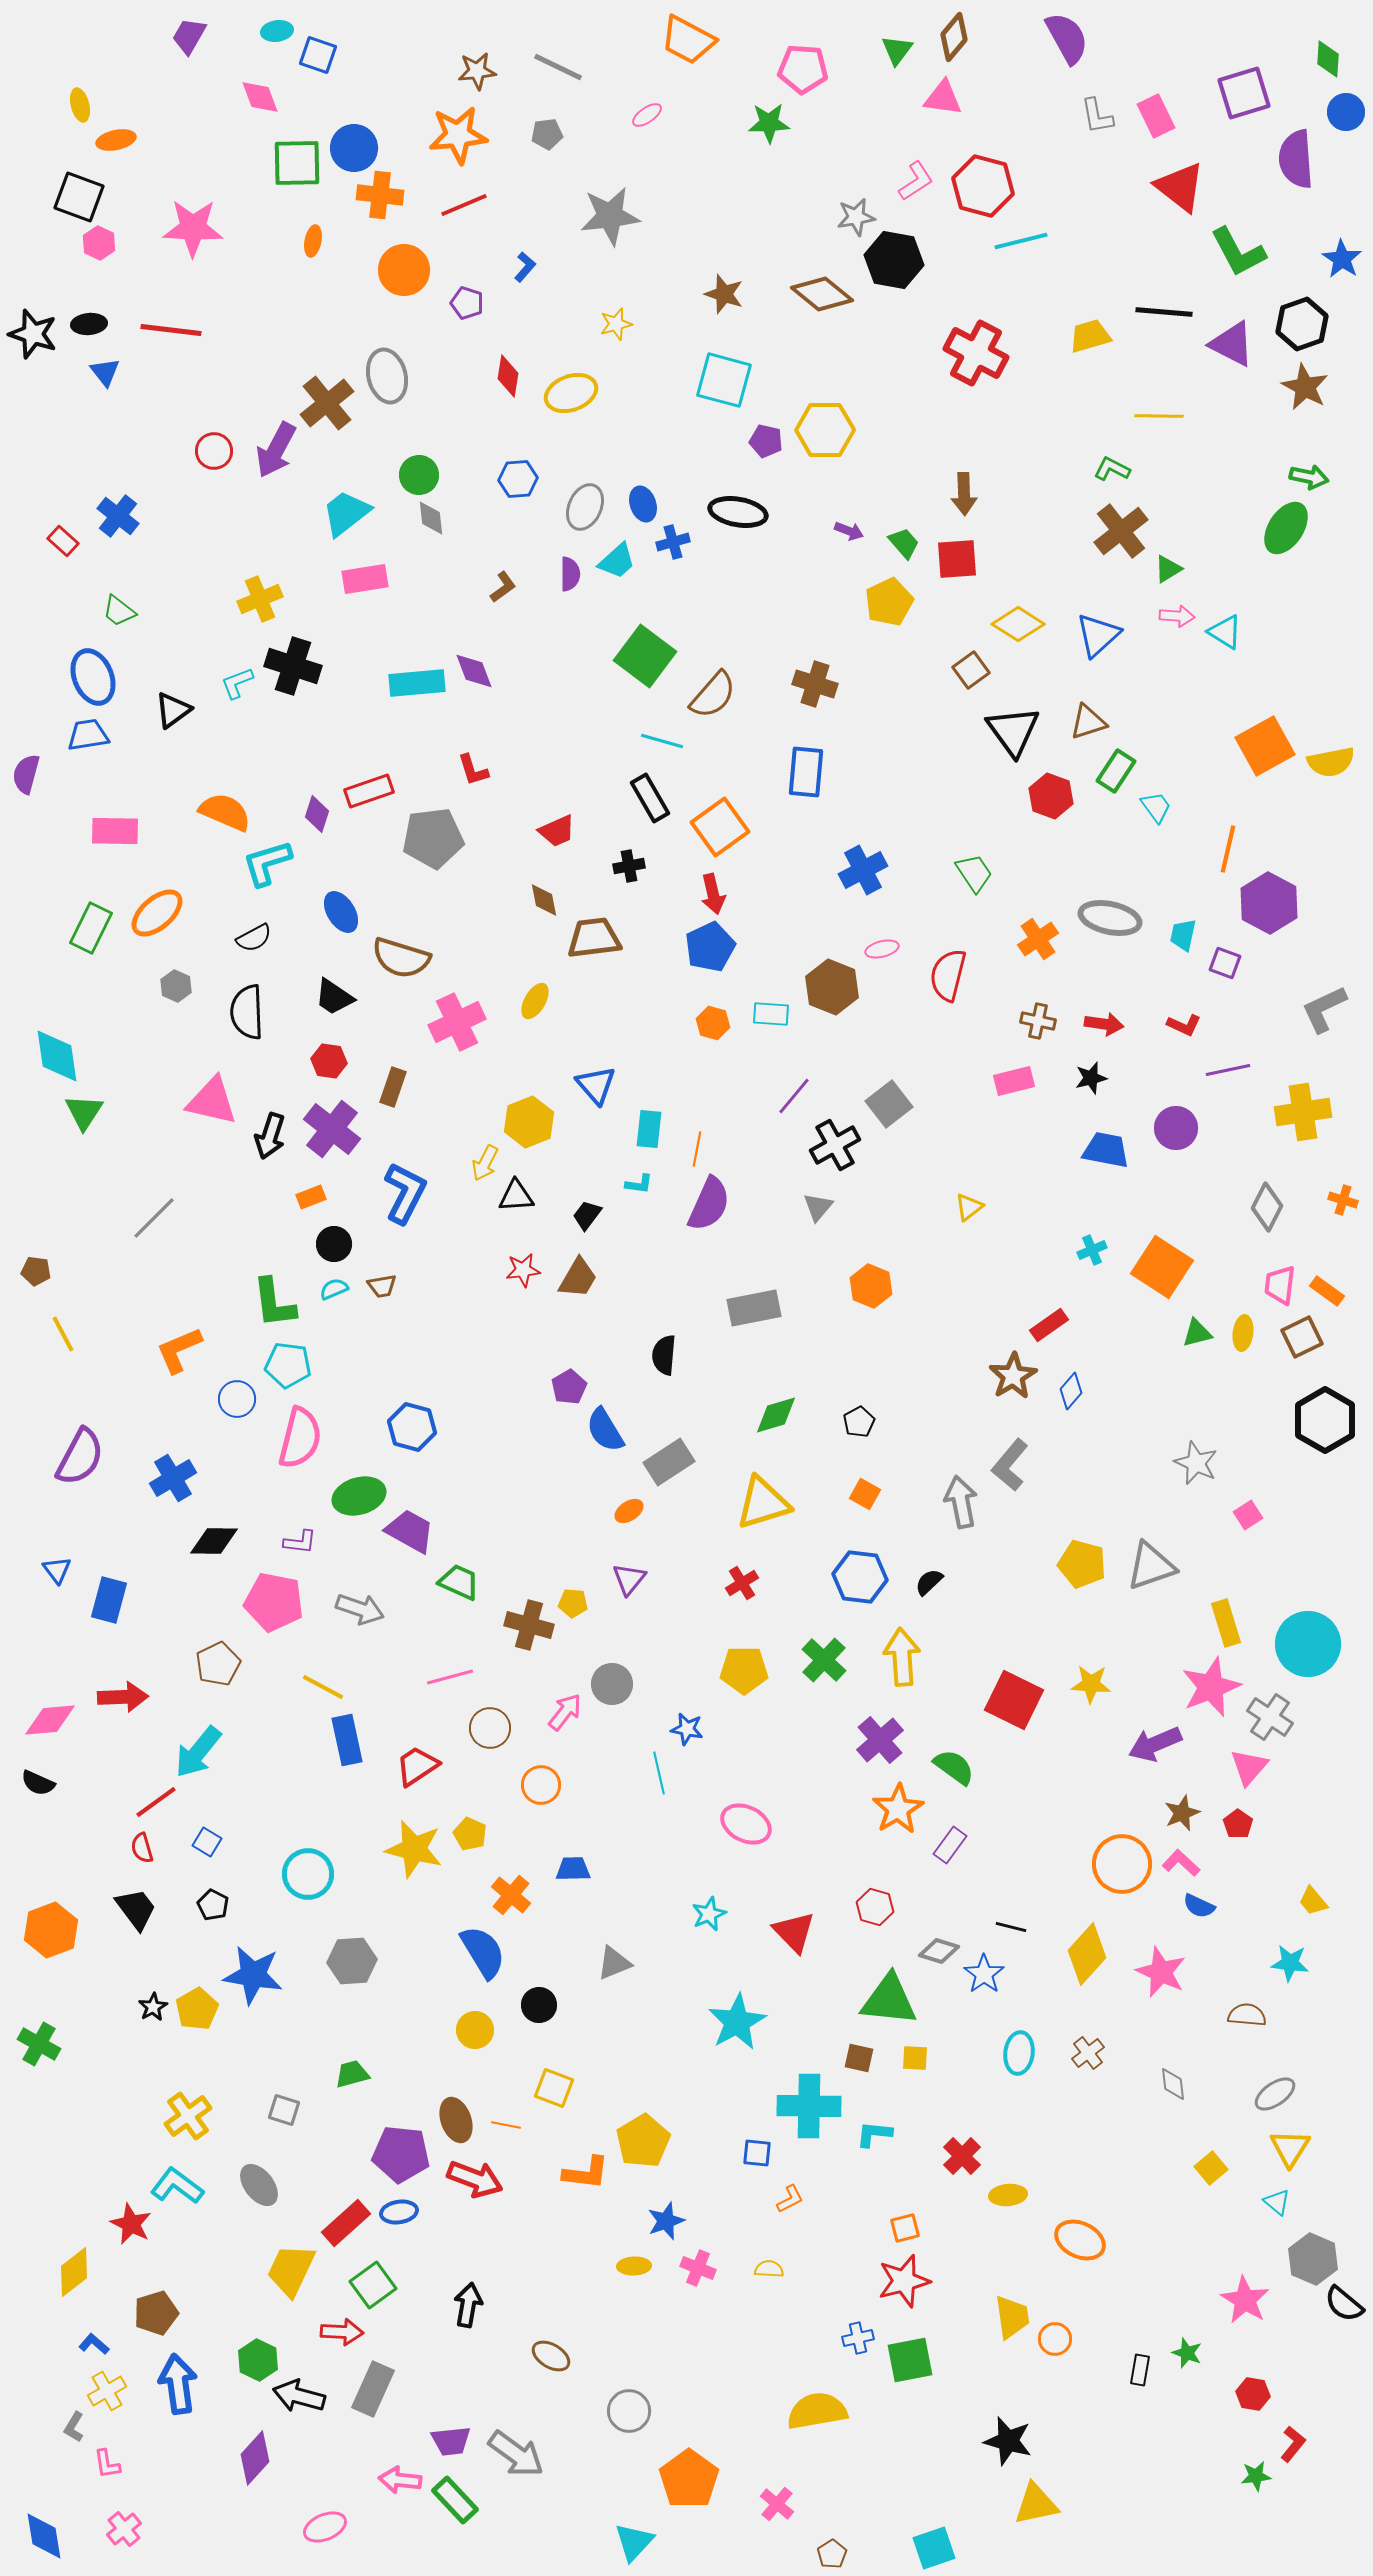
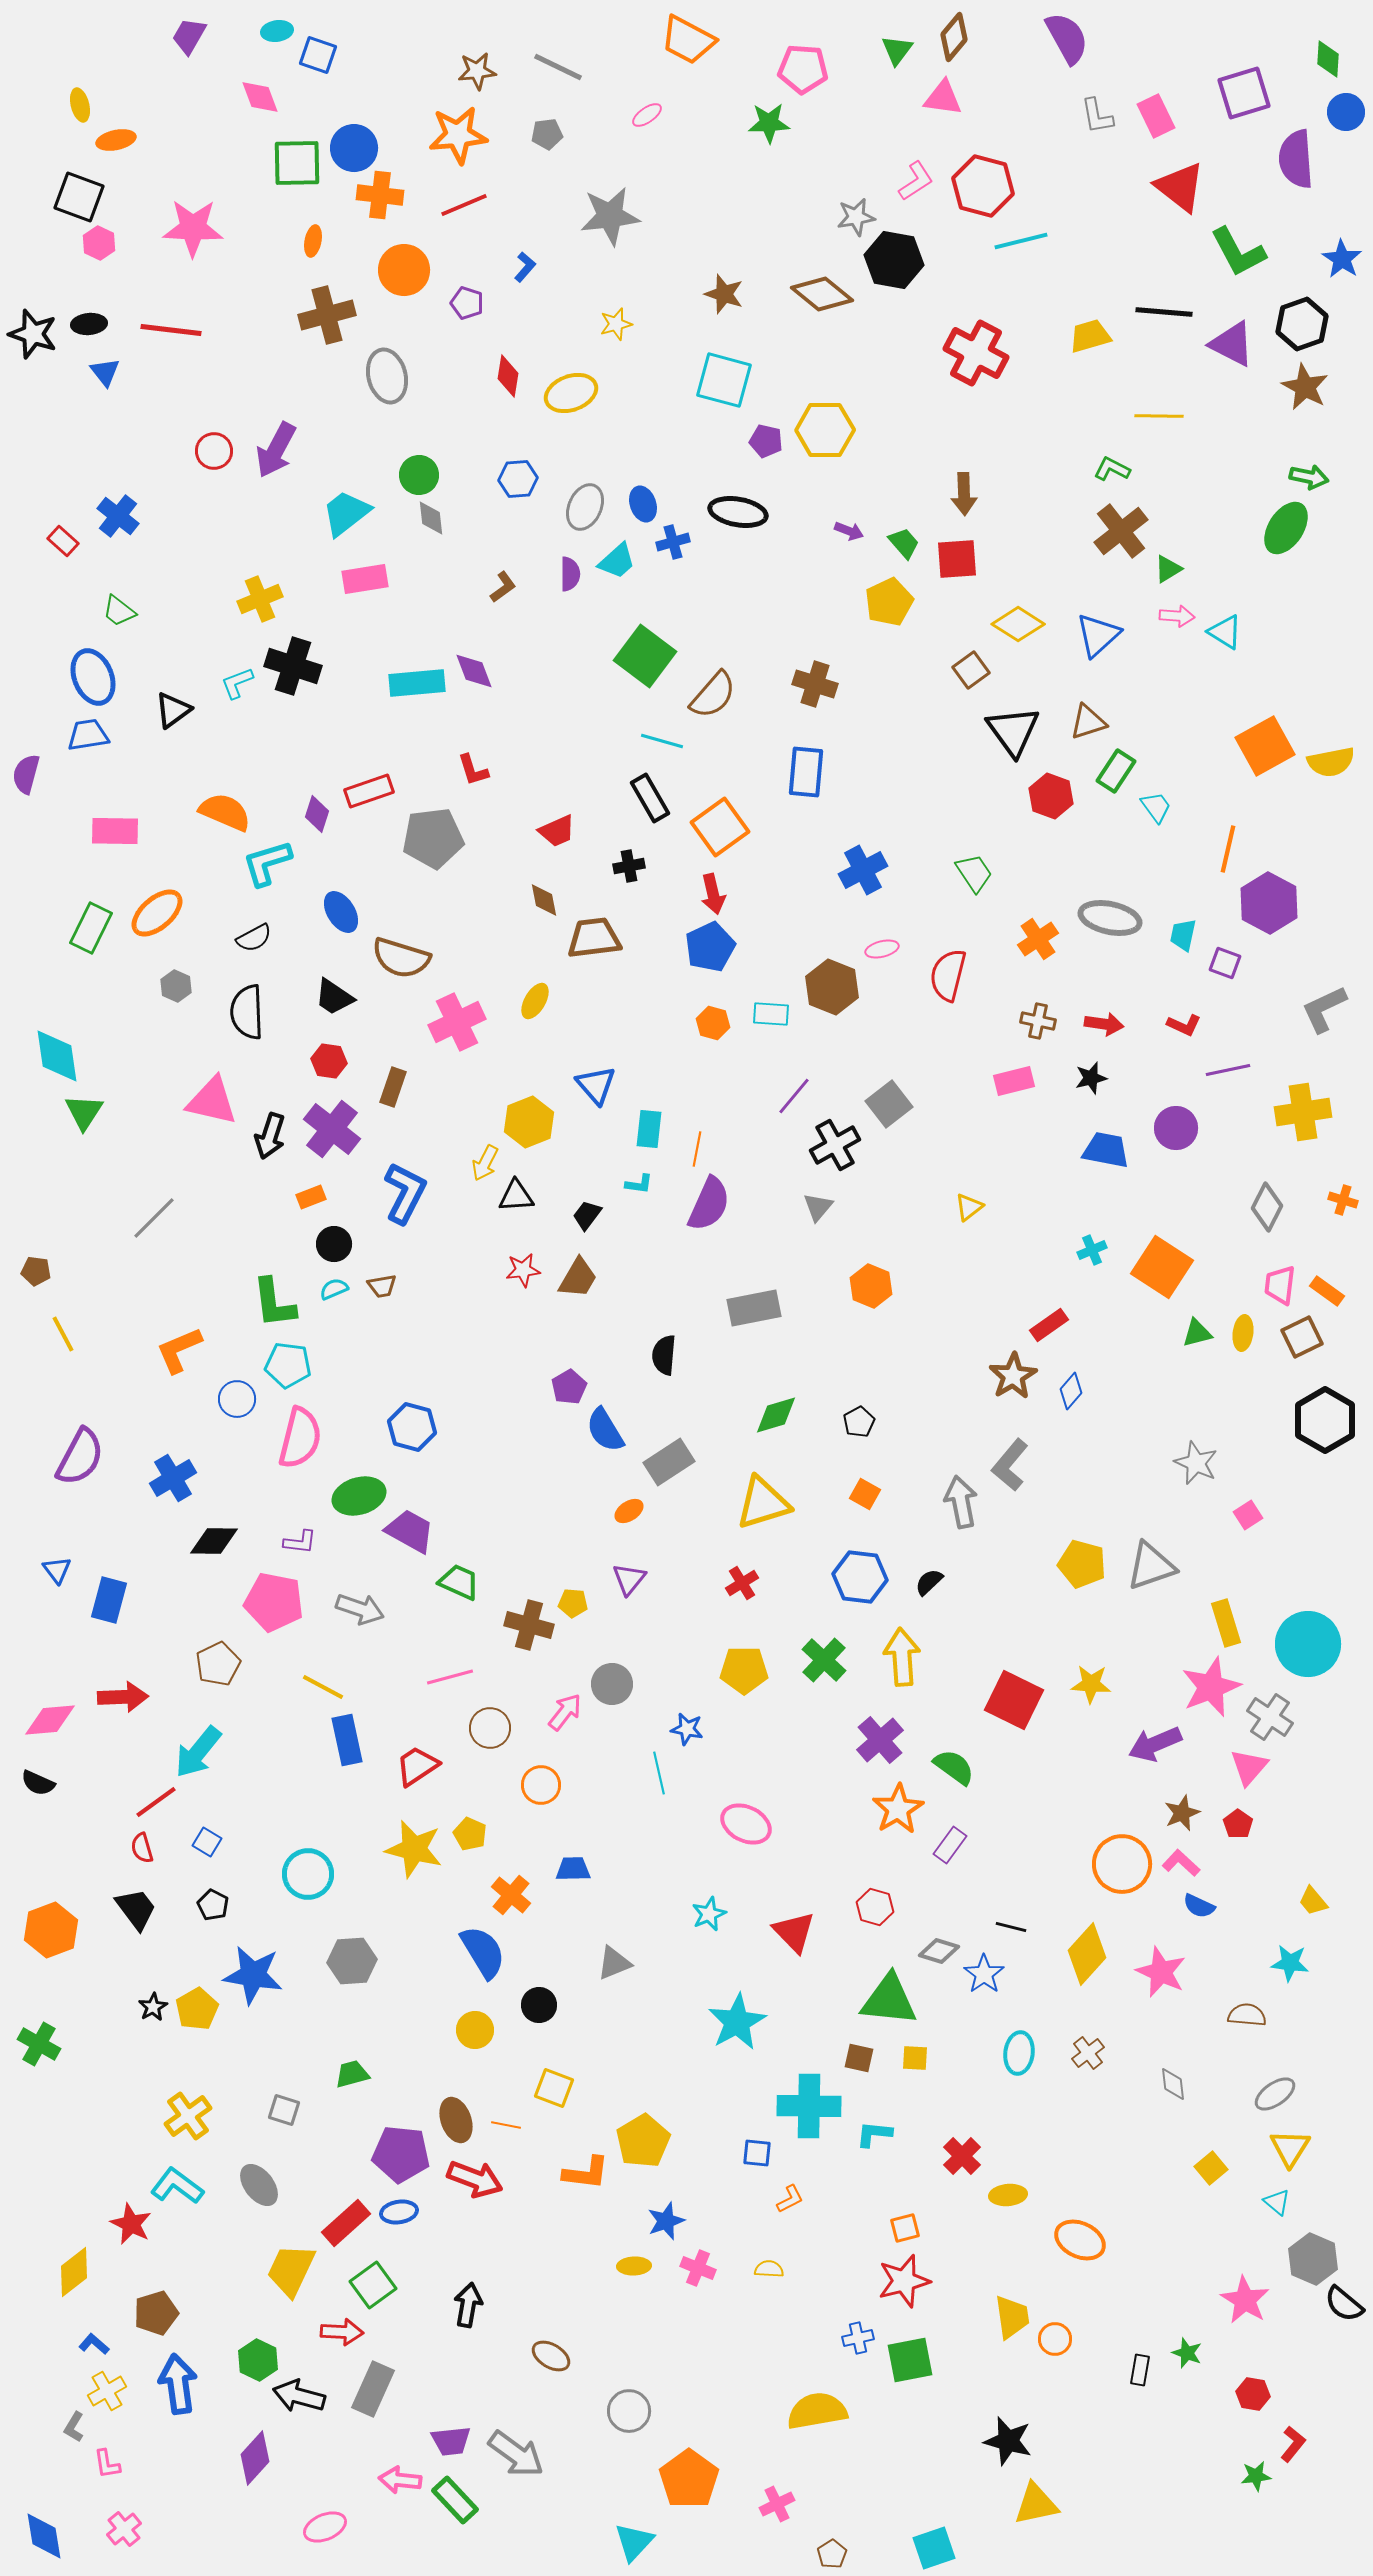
brown cross at (327, 403): moved 88 px up; rotated 24 degrees clockwise
pink cross at (777, 2504): rotated 24 degrees clockwise
